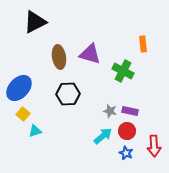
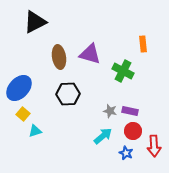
red circle: moved 6 px right
